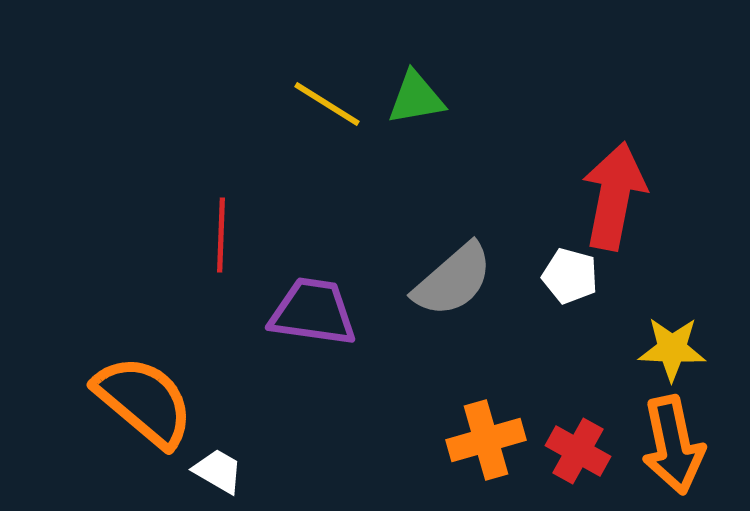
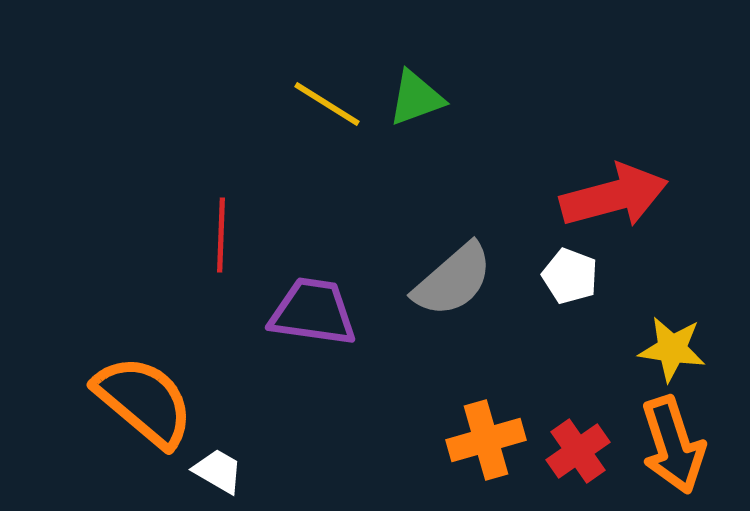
green triangle: rotated 10 degrees counterclockwise
red arrow: rotated 64 degrees clockwise
white pentagon: rotated 6 degrees clockwise
yellow star: rotated 6 degrees clockwise
orange arrow: rotated 6 degrees counterclockwise
red cross: rotated 26 degrees clockwise
